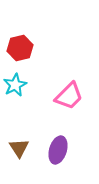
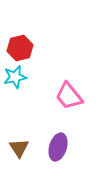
cyan star: moved 8 px up; rotated 15 degrees clockwise
pink trapezoid: rotated 96 degrees clockwise
purple ellipse: moved 3 px up
